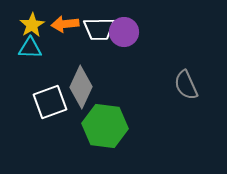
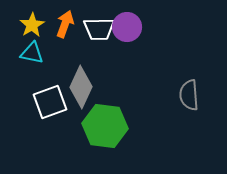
orange arrow: rotated 116 degrees clockwise
purple circle: moved 3 px right, 5 px up
cyan triangle: moved 2 px right, 5 px down; rotated 10 degrees clockwise
gray semicircle: moved 3 px right, 10 px down; rotated 20 degrees clockwise
